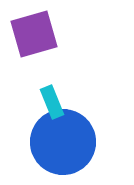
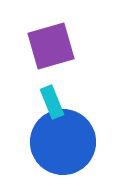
purple square: moved 17 px right, 12 px down
